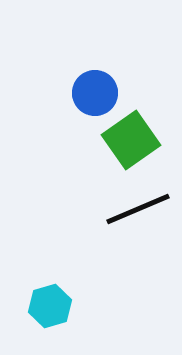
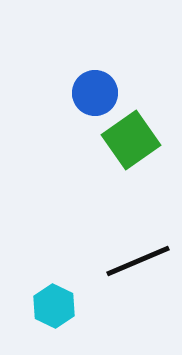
black line: moved 52 px down
cyan hexagon: moved 4 px right; rotated 18 degrees counterclockwise
